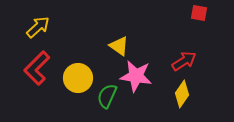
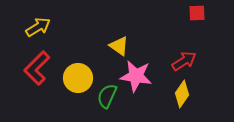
red square: moved 2 px left; rotated 12 degrees counterclockwise
yellow arrow: rotated 10 degrees clockwise
